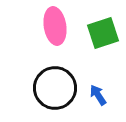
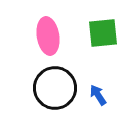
pink ellipse: moved 7 px left, 10 px down
green square: rotated 12 degrees clockwise
